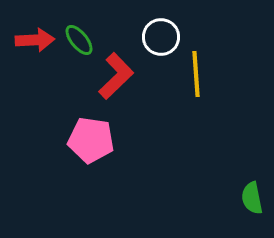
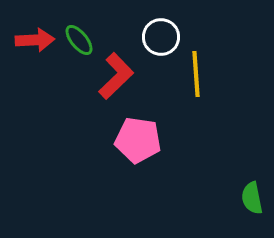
pink pentagon: moved 47 px right
